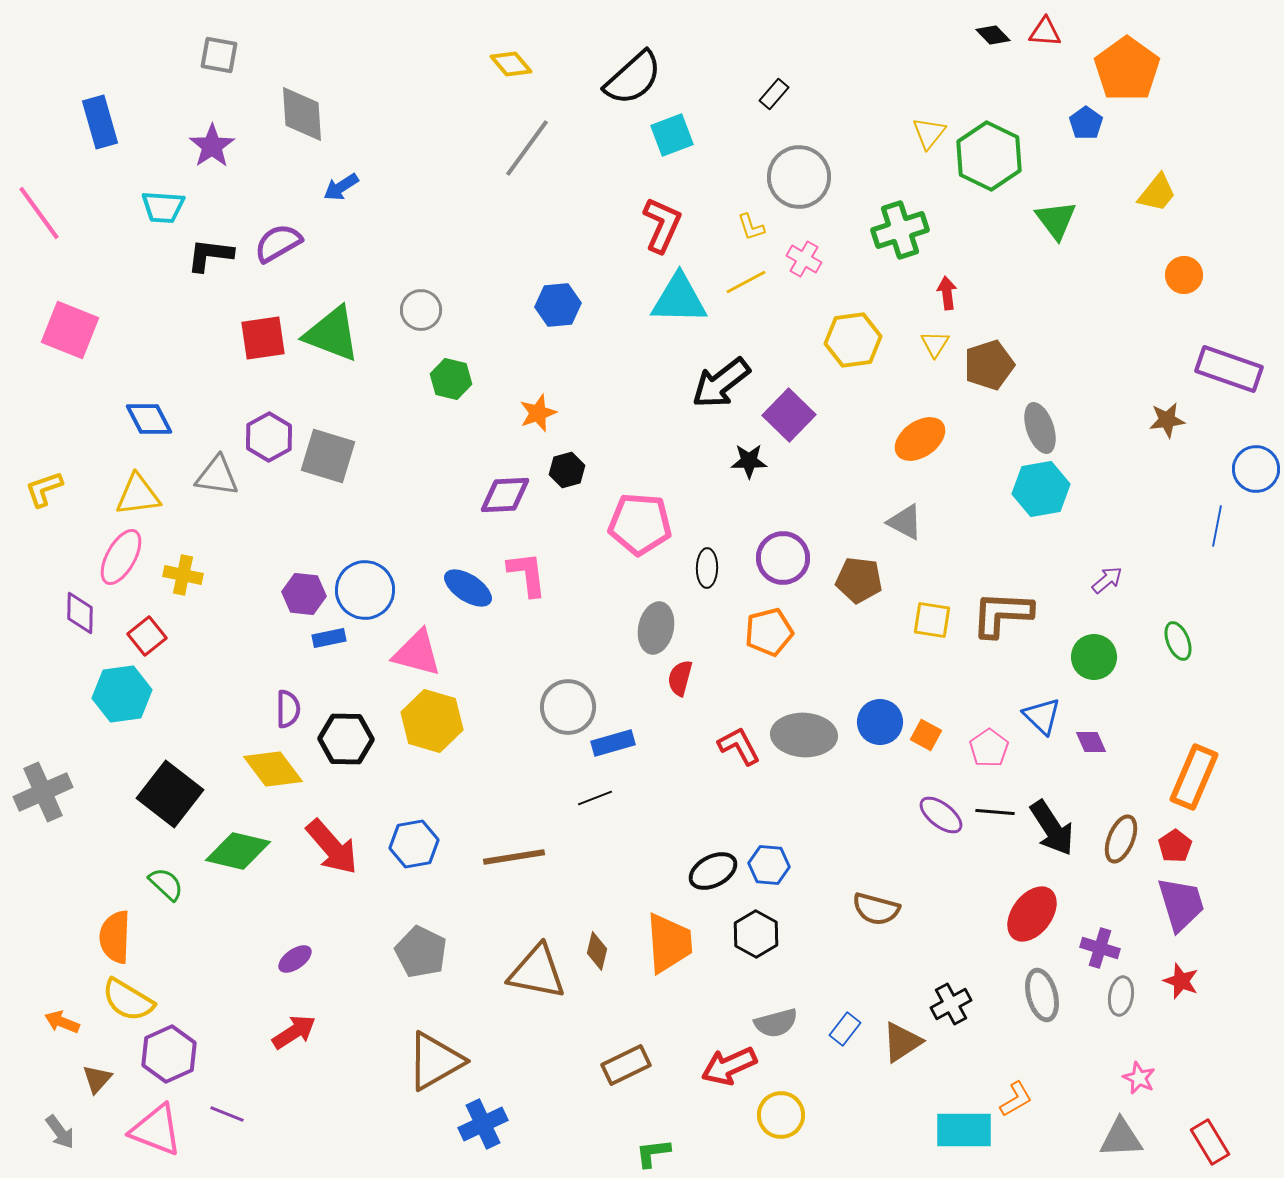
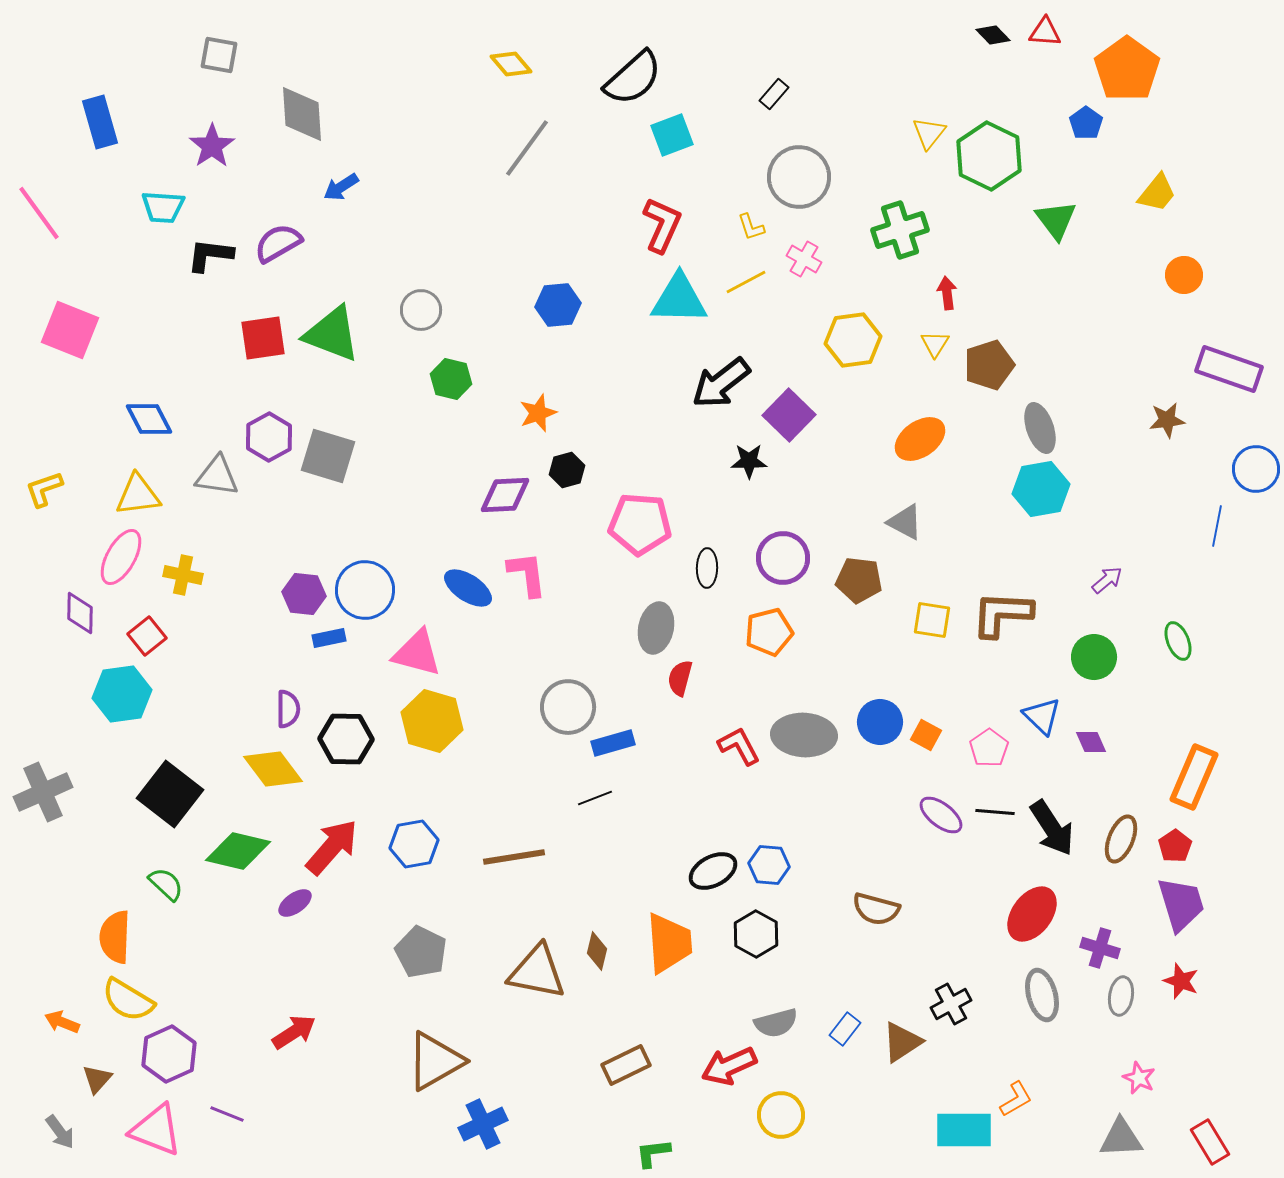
red arrow at (332, 847): rotated 98 degrees counterclockwise
purple ellipse at (295, 959): moved 56 px up
